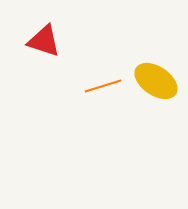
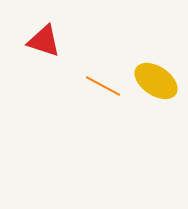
orange line: rotated 45 degrees clockwise
